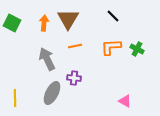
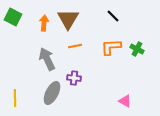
green square: moved 1 px right, 6 px up
